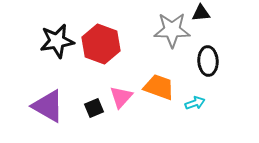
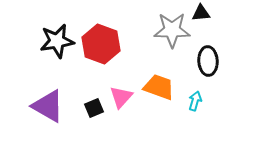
cyan arrow: moved 2 px up; rotated 54 degrees counterclockwise
